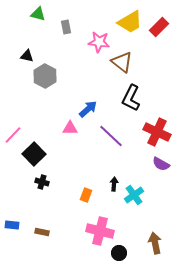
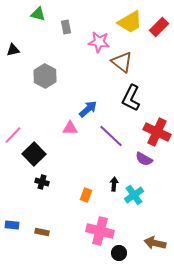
black triangle: moved 14 px left, 6 px up; rotated 24 degrees counterclockwise
purple semicircle: moved 17 px left, 5 px up
brown arrow: rotated 65 degrees counterclockwise
